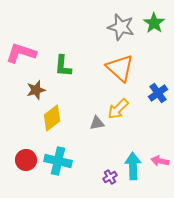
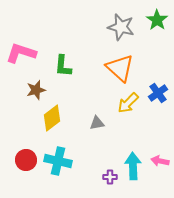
green star: moved 3 px right, 3 px up
yellow arrow: moved 10 px right, 6 px up
purple cross: rotated 32 degrees clockwise
